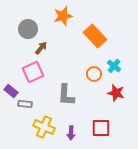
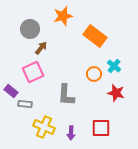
gray circle: moved 2 px right
orange rectangle: rotated 10 degrees counterclockwise
